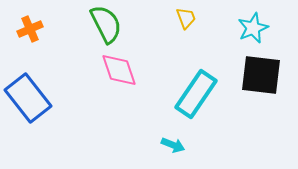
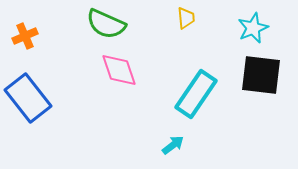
yellow trapezoid: rotated 15 degrees clockwise
green semicircle: rotated 141 degrees clockwise
orange cross: moved 5 px left, 7 px down
cyan arrow: rotated 60 degrees counterclockwise
